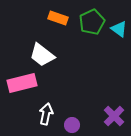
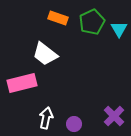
cyan triangle: rotated 24 degrees clockwise
white trapezoid: moved 3 px right, 1 px up
white arrow: moved 4 px down
purple circle: moved 2 px right, 1 px up
